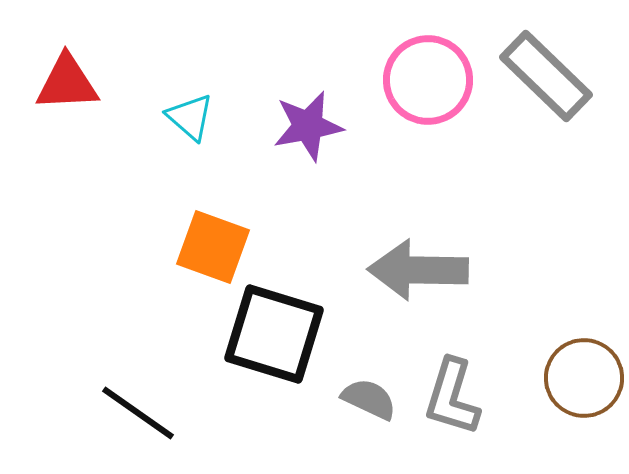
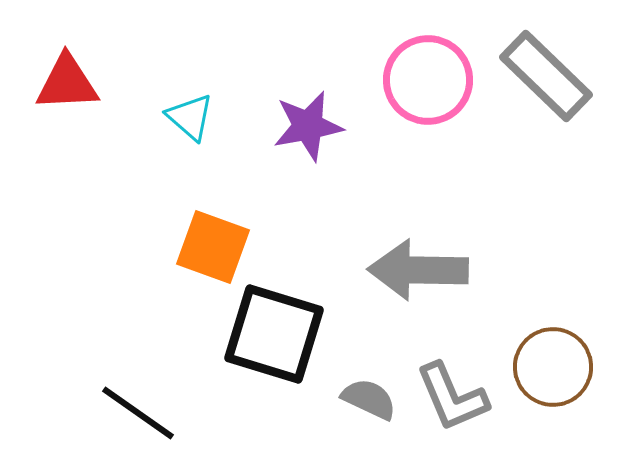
brown circle: moved 31 px left, 11 px up
gray L-shape: rotated 40 degrees counterclockwise
